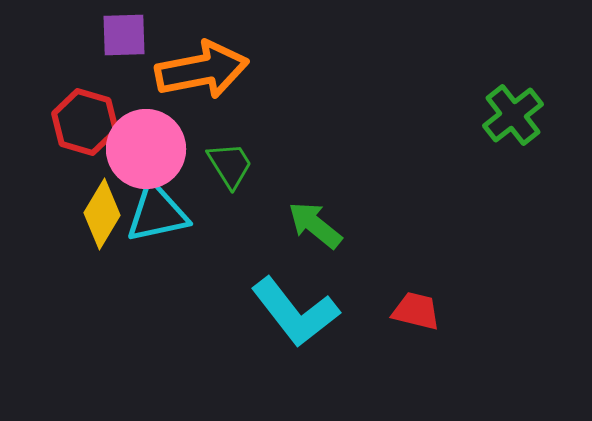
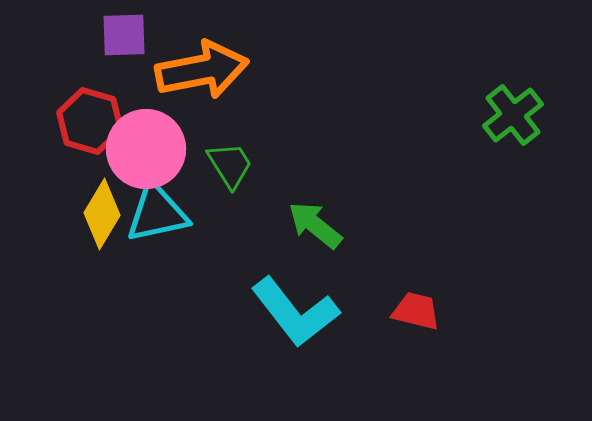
red hexagon: moved 5 px right, 1 px up
